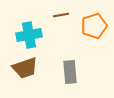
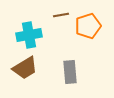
orange pentagon: moved 6 px left
brown trapezoid: rotated 12 degrees counterclockwise
